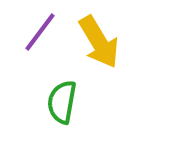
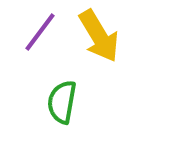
yellow arrow: moved 6 px up
